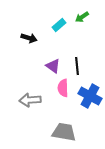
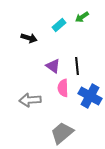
gray trapezoid: moved 2 px left, 1 px down; rotated 50 degrees counterclockwise
